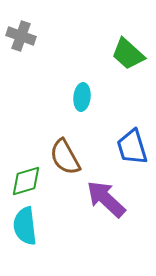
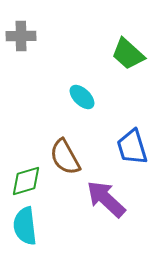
gray cross: rotated 20 degrees counterclockwise
cyan ellipse: rotated 52 degrees counterclockwise
